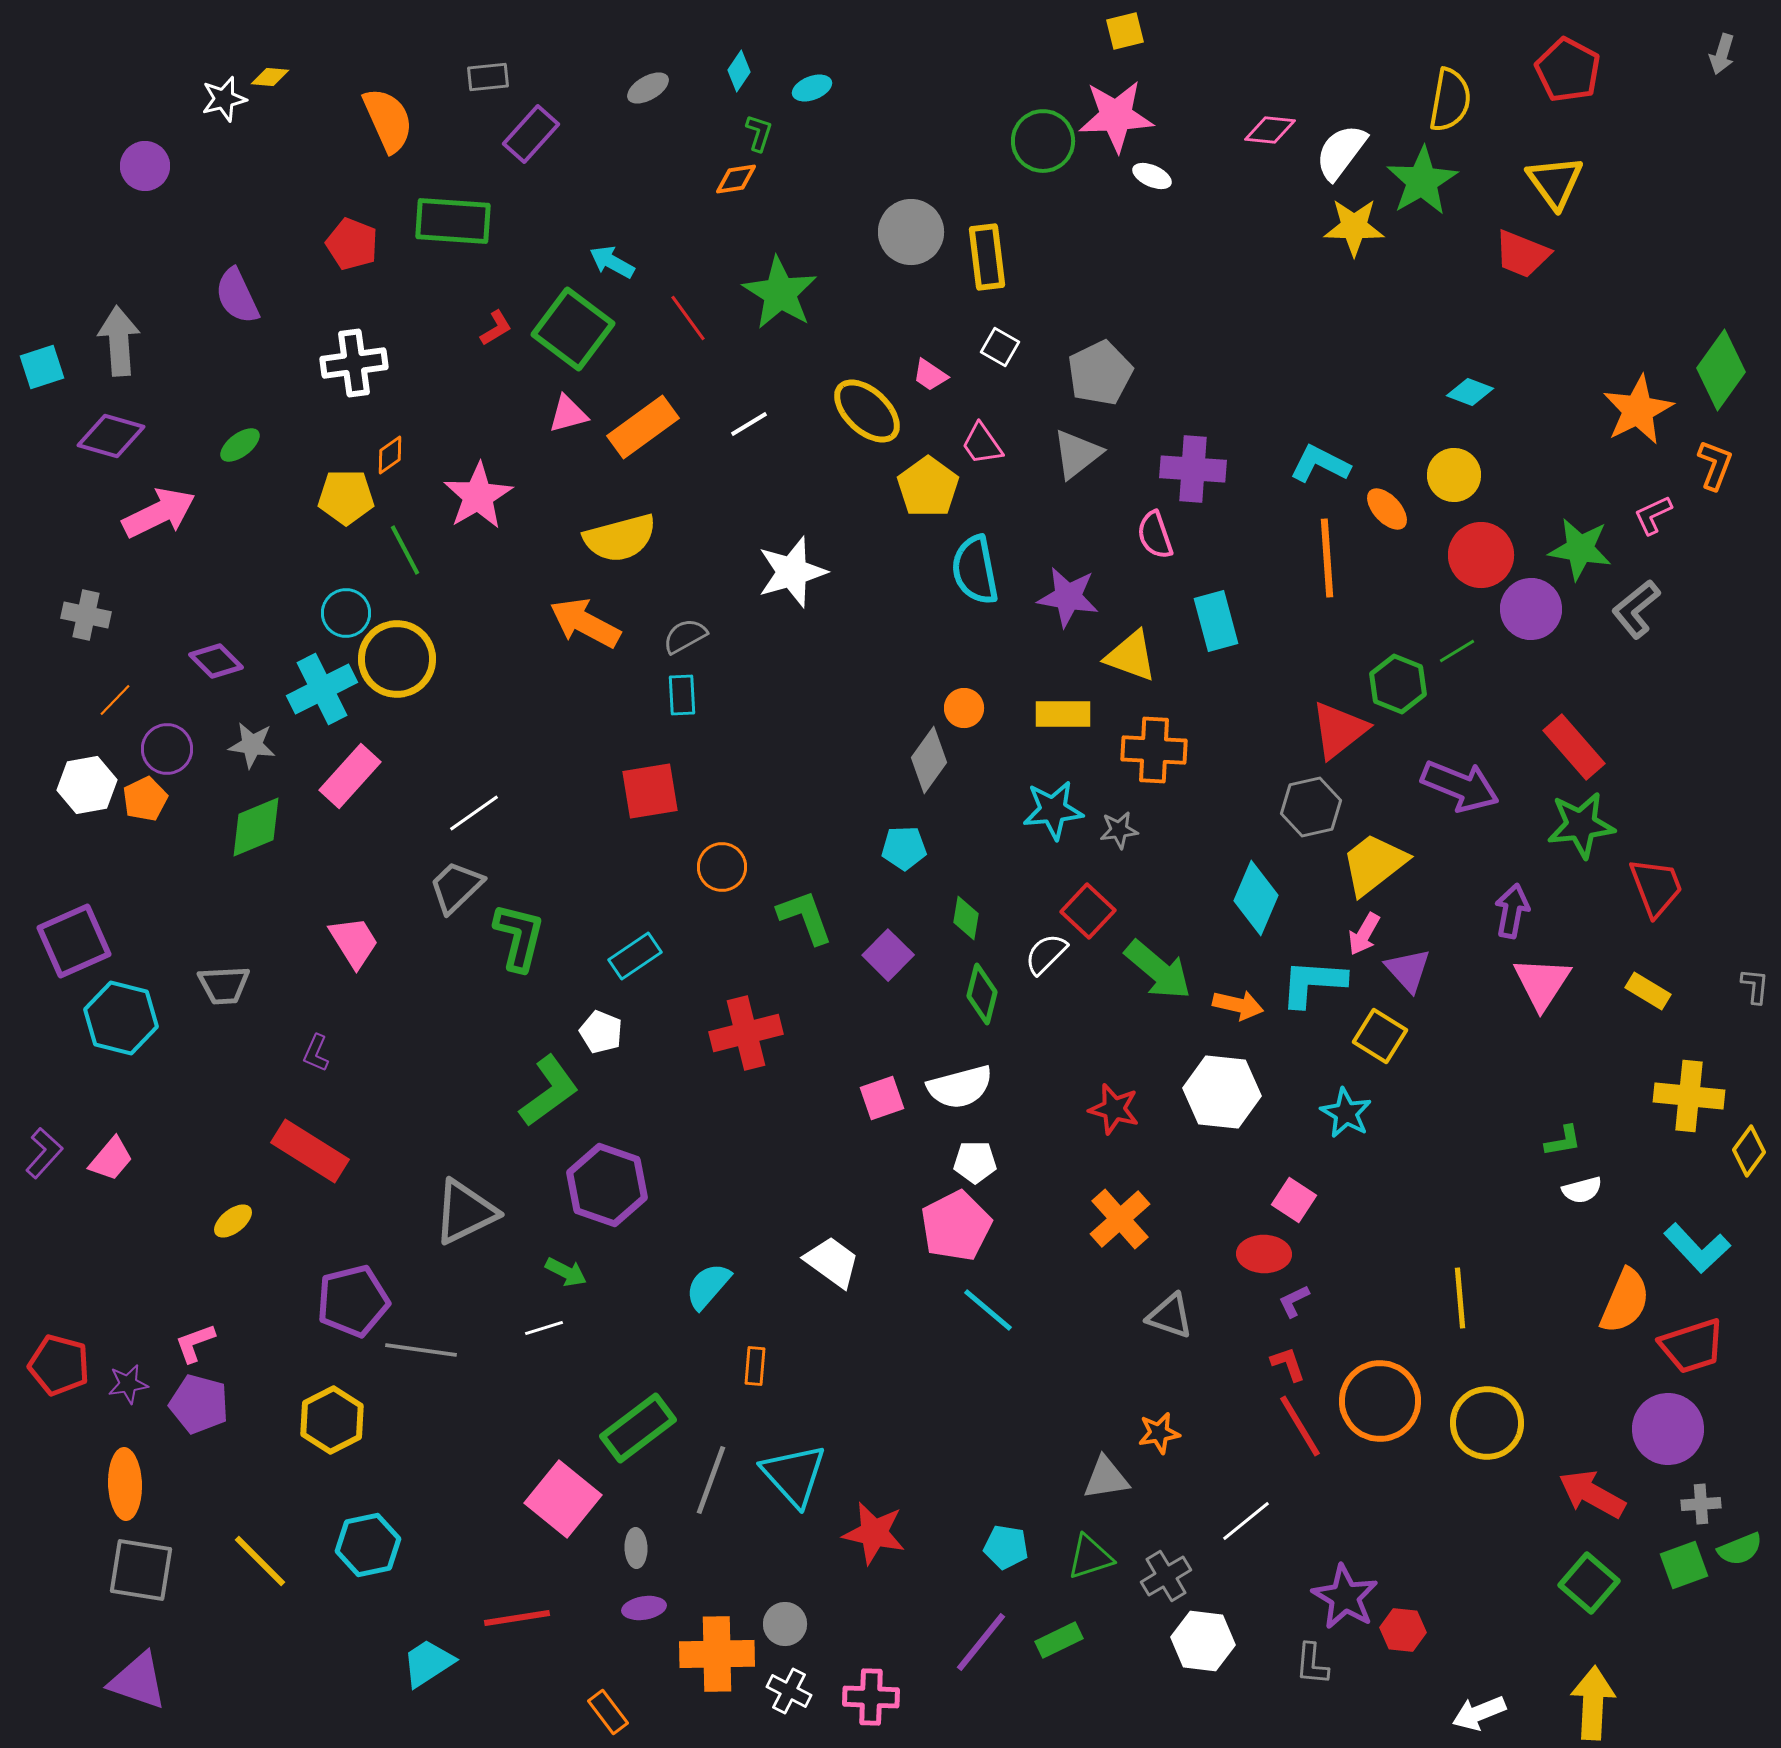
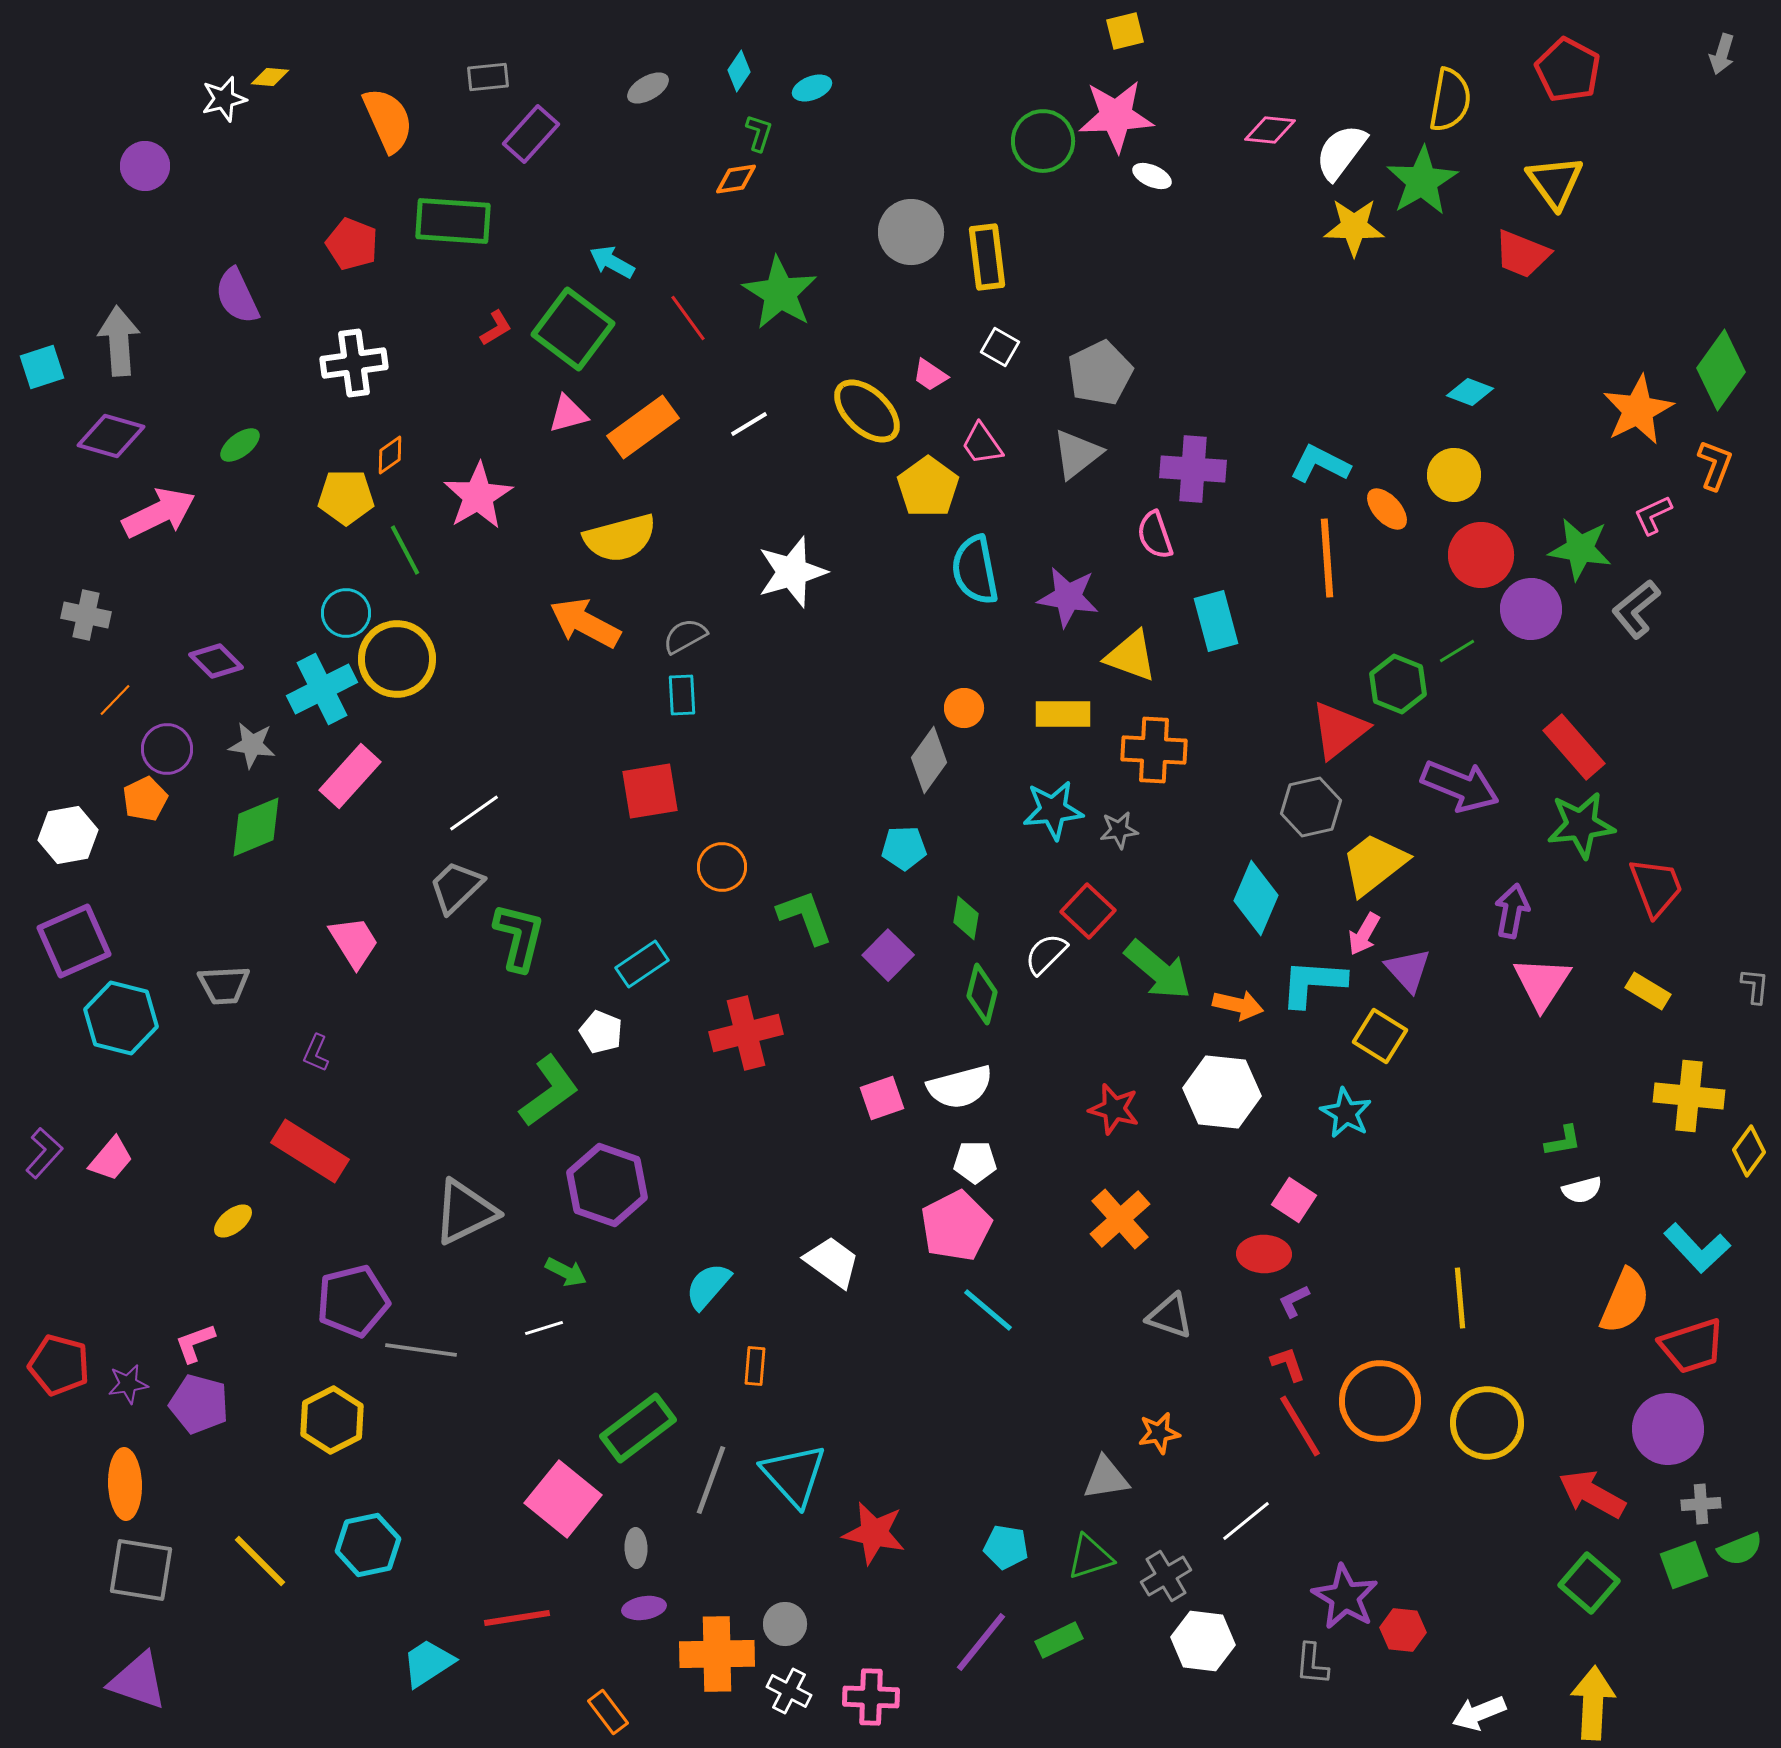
white hexagon at (87, 785): moved 19 px left, 50 px down
cyan rectangle at (635, 956): moved 7 px right, 8 px down
